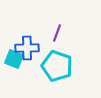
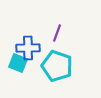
blue cross: moved 1 px right
cyan square: moved 4 px right, 4 px down
